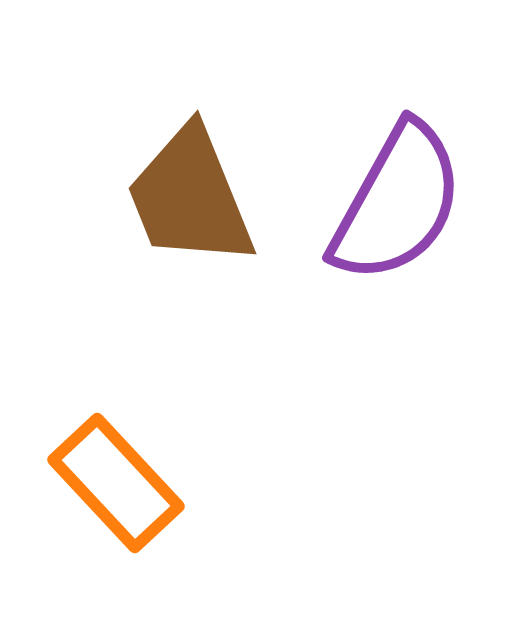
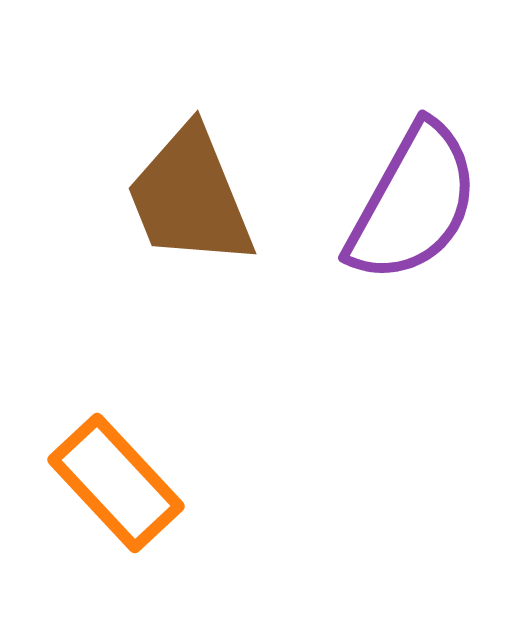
purple semicircle: moved 16 px right
